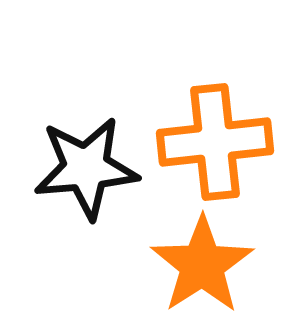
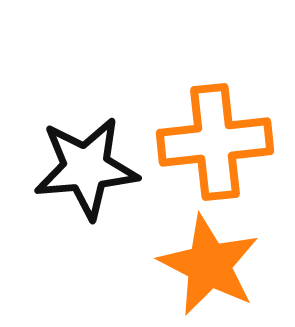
orange star: moved 7 px right; rotated 12 degrees counterclockwise
